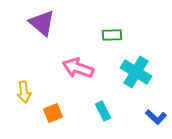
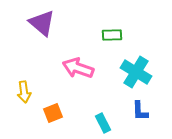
cyan rectangle: moved 12 px down
blue L-shape: moved 16 px left, 6 px up; rotated 45 degrees clockwise
